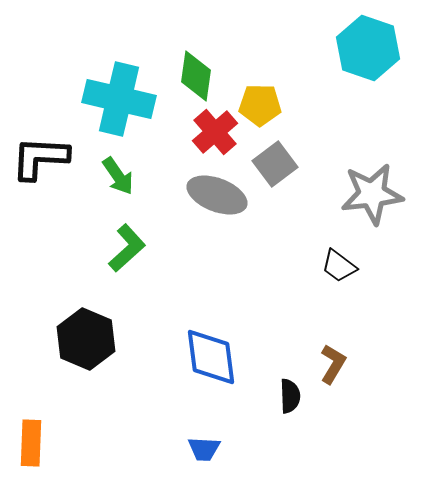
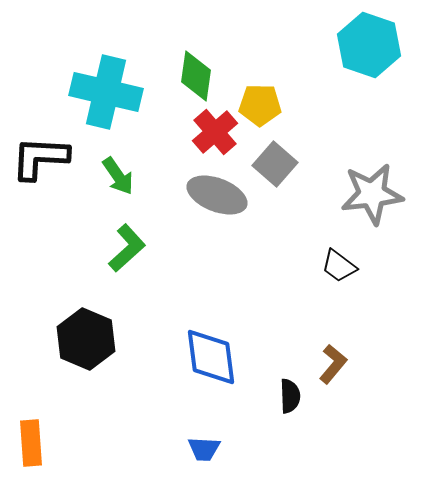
cyan hexagon: moved 1 px right, 3 px up
cyan cross: moved 13 px left, 7 px up
gray square: rotated 12 degrees counterclockwise
brown L-shape: rotated 9 degrees clockwise
orange rectangle: rotated 6 degrees counterclockwise
